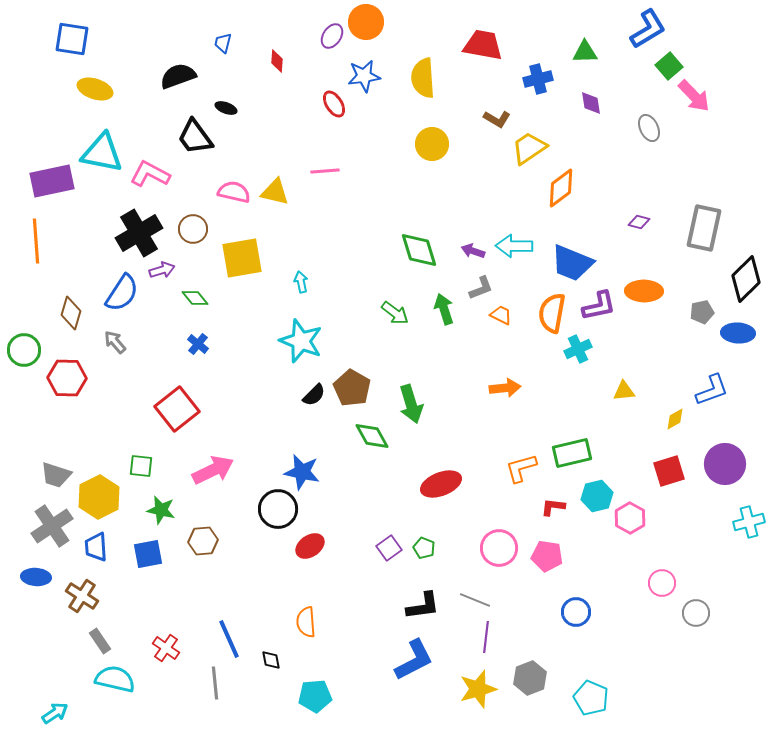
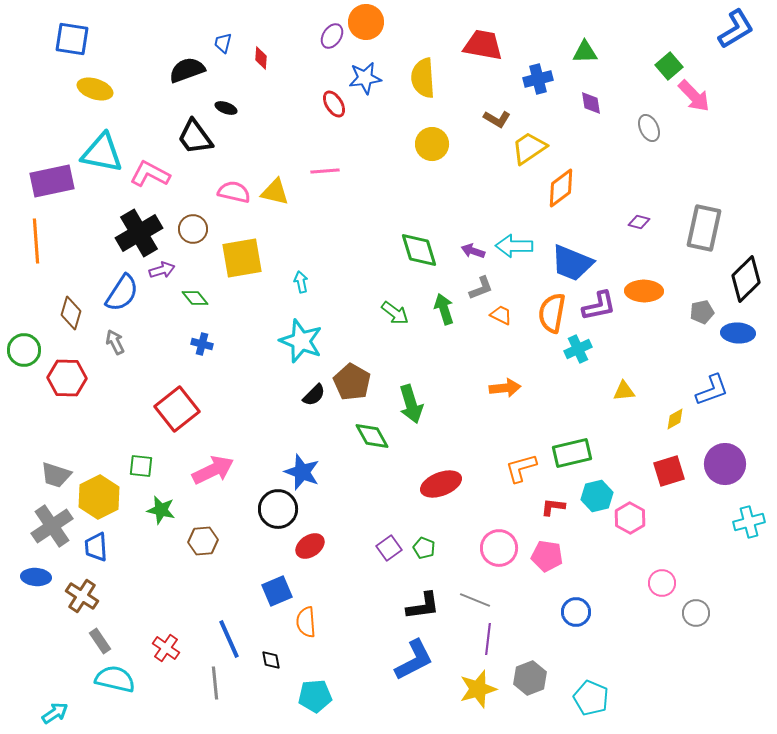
blue L-shape at (648, 29): moved 88 px right
red diamond at (277, 61): moved 16 px left, 3 px up
black semicircle at (178, 76): moved 9 px right, 6 px up
blue star at (364, 76): moved 1 px right, 2 px down
gray arrow at (115, 342): rotated 15 degrees clockwise
blue cross at (198, 344): moved 4 px right; rotated 25 degrees counterclockwise
brown pentagon at (352, 388): moved 6 px up
blue star at (302, 472): rotated 9 degrees clockwise
blue square at (148, 554): moved 129 px right, 37 px down; rotated 12 degrees counterclockwise
purple line at (486, 637): moved 2 px right, 2 px down
